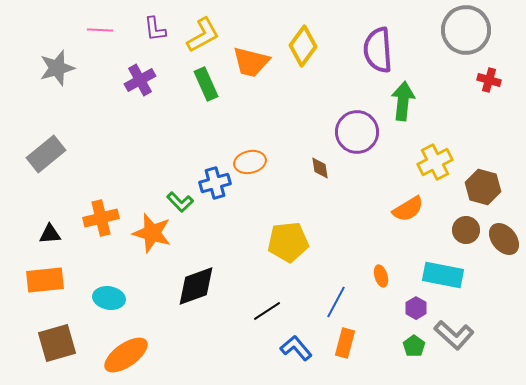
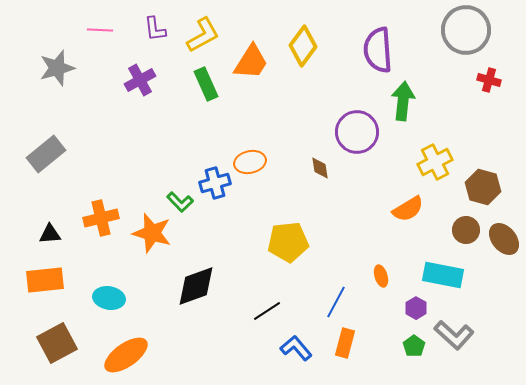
orange trapezoid at (251, 62): rotated 72 degrees counterclockwise
brown square at (57, 343): rotated 12 degrees counterclockwise
